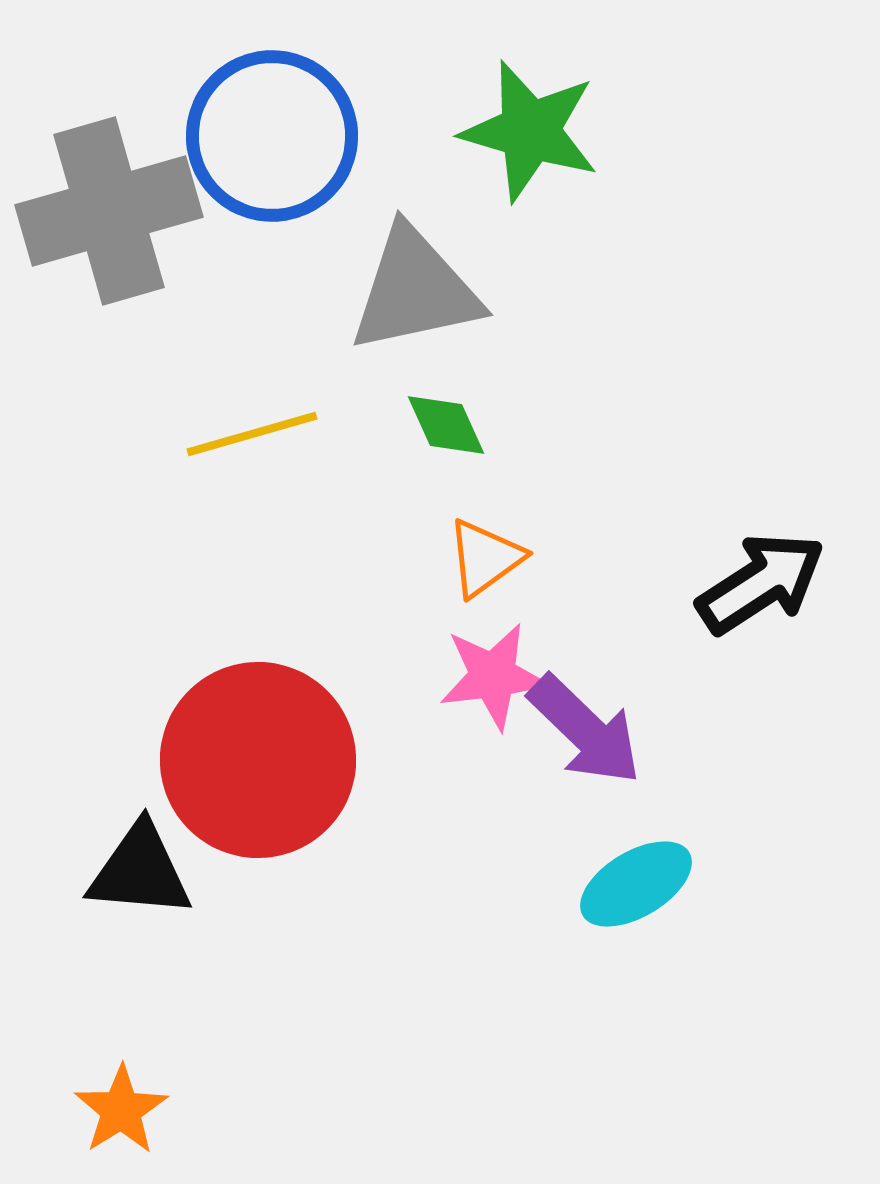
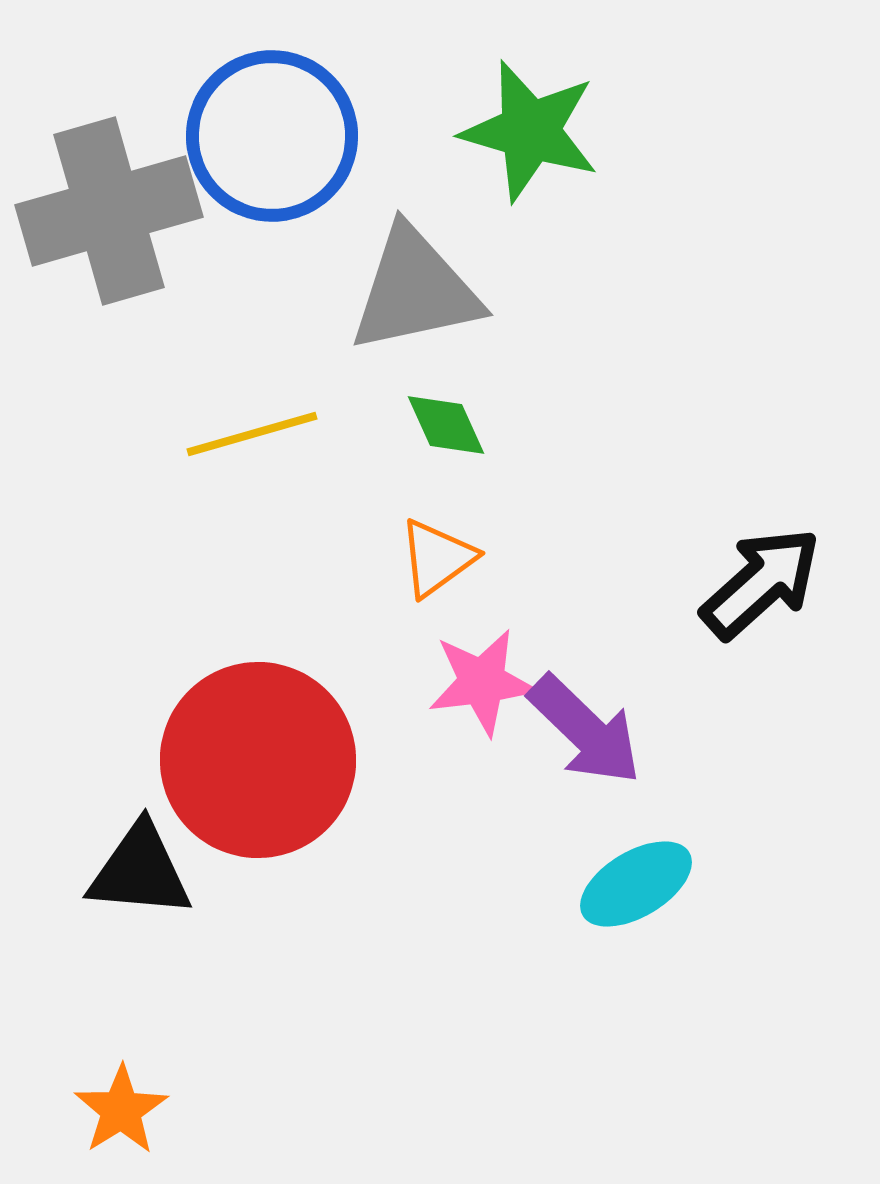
orange triangle: moved 48 px left
black arrow: rotated 9 degrees counterclockwise
pink star: moved 11 px left, 6 px down
